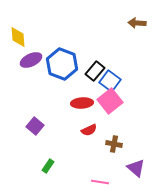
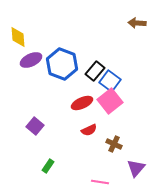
red ellipse: rotated 20 degrees counterclockwise
brown cross: rotated 14 degrees clockwise
purple triangle: rotated 30 degrees clockwise
